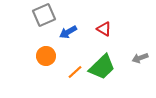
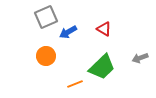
gray square: moved 2 px right, 2 px down
orange line: moved 12 px down; rotated 21 degrees clockwise
